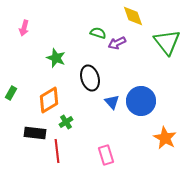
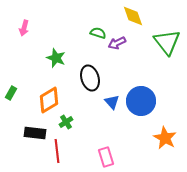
pink rectangle: moved 2 px down
